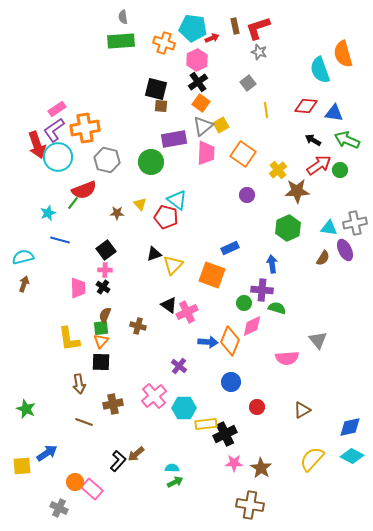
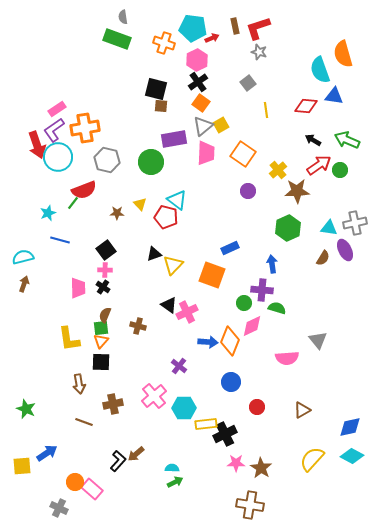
green rectangle at (121, 41): moved 4 px left, 2 px up; rotated 24 degrees clockwise
blue triangle at (334, 113): moved 17 px up
purple circle at (247, 195): moved 1 px right, 4 px up
pink star at (234, 463): moved 2 px right
